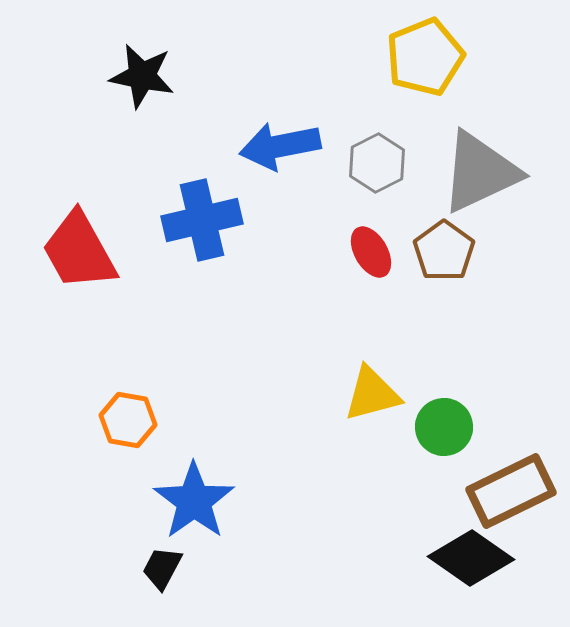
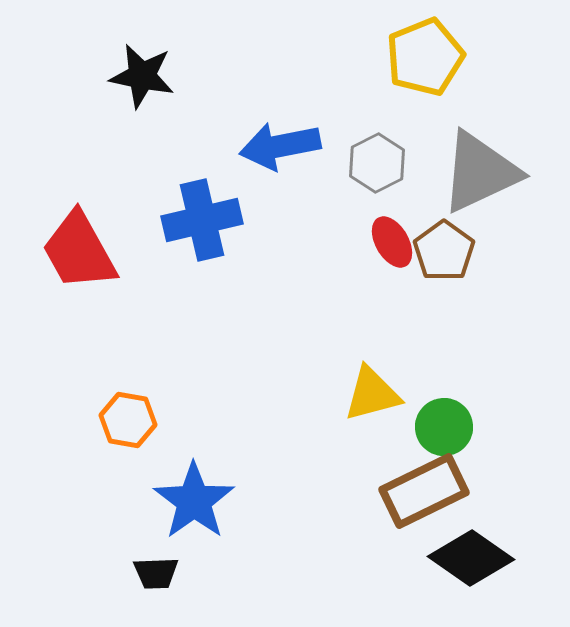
red ellipse: moved 21 px right, 10 px up
brown rectangle: moved 87 px left
black trapezoid: moved 6 px left, 5 px down; rotated 120 degrees counterclockwise
